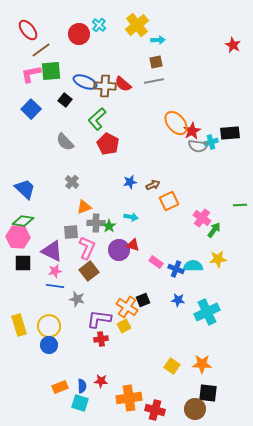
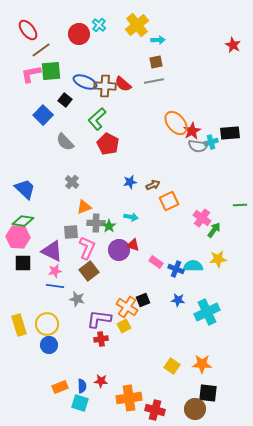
blue square at (31, 109): moved 12 px right, 6 px down
yellow circle at (49, 326): moved 2 px left, 2 px up
